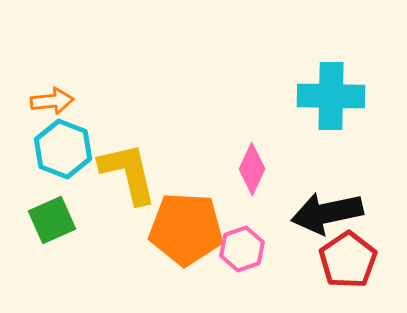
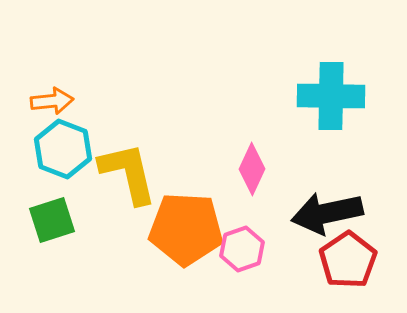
green square: rotated 6 degrees clockwise
